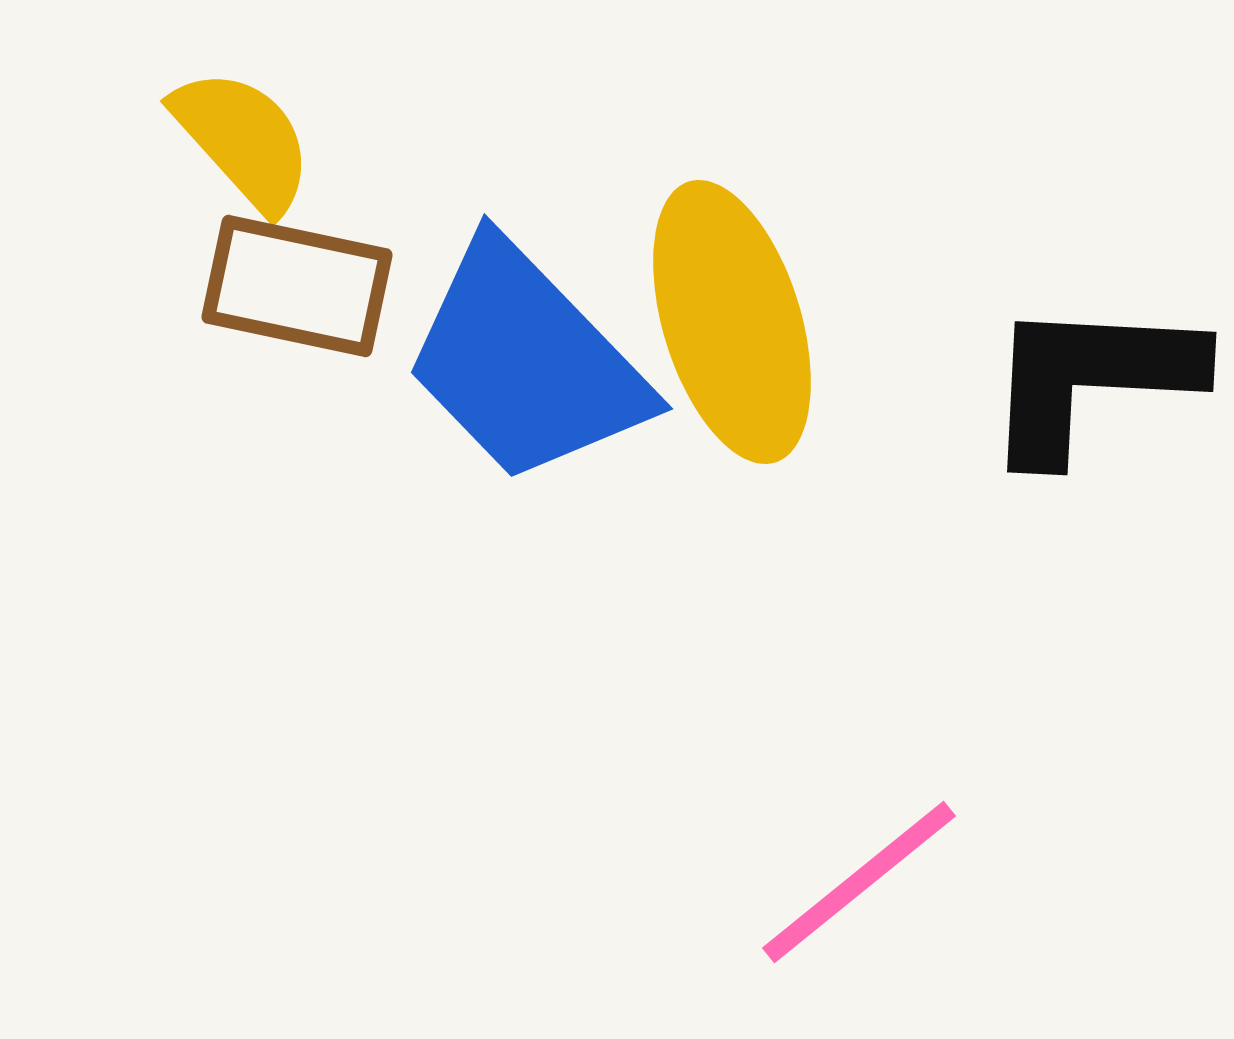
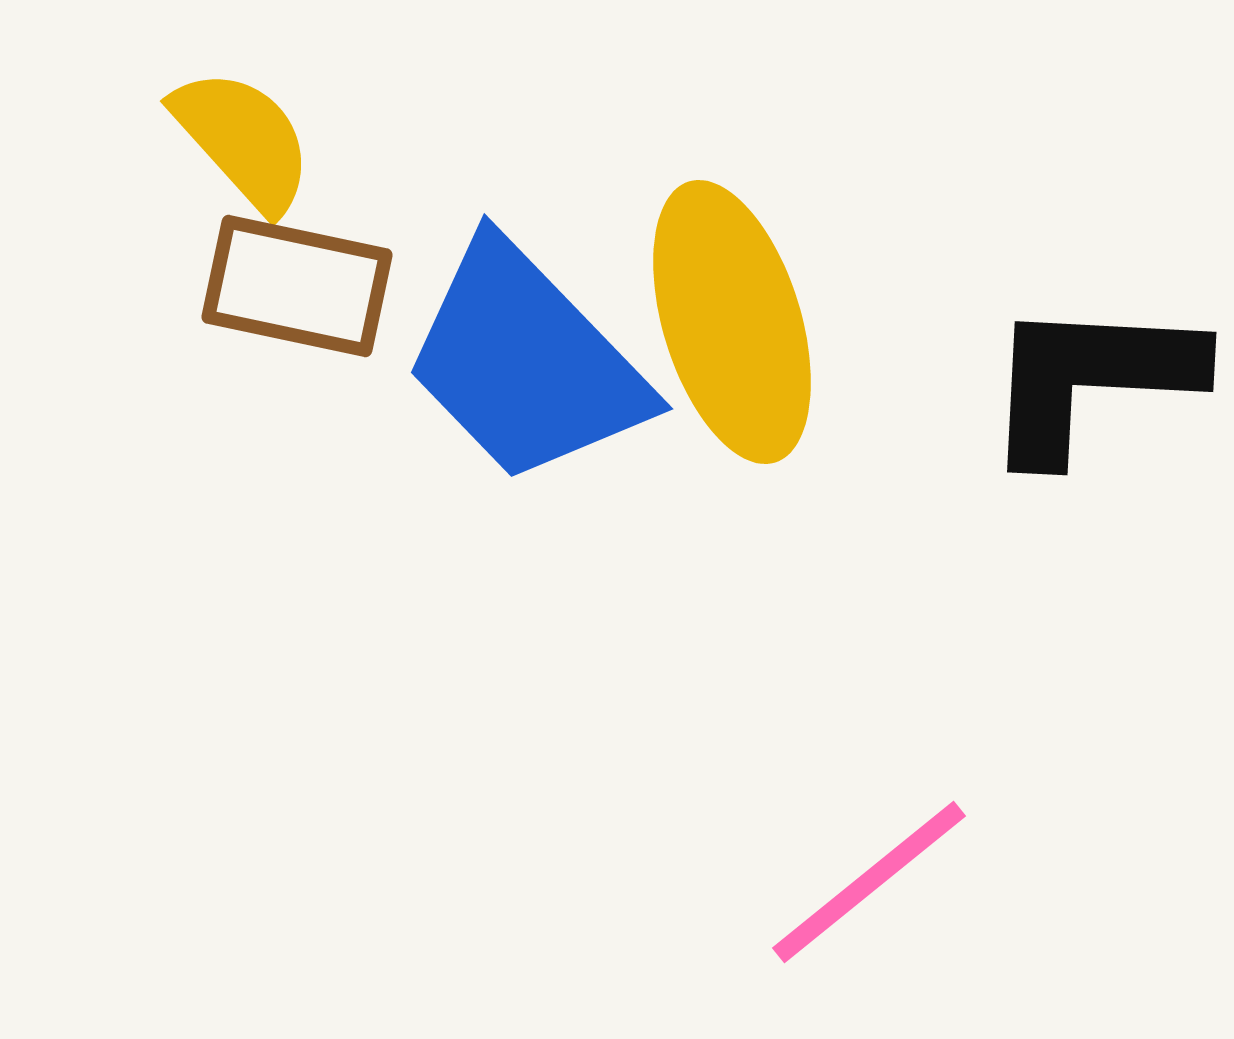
pink line: moved 10 px right
